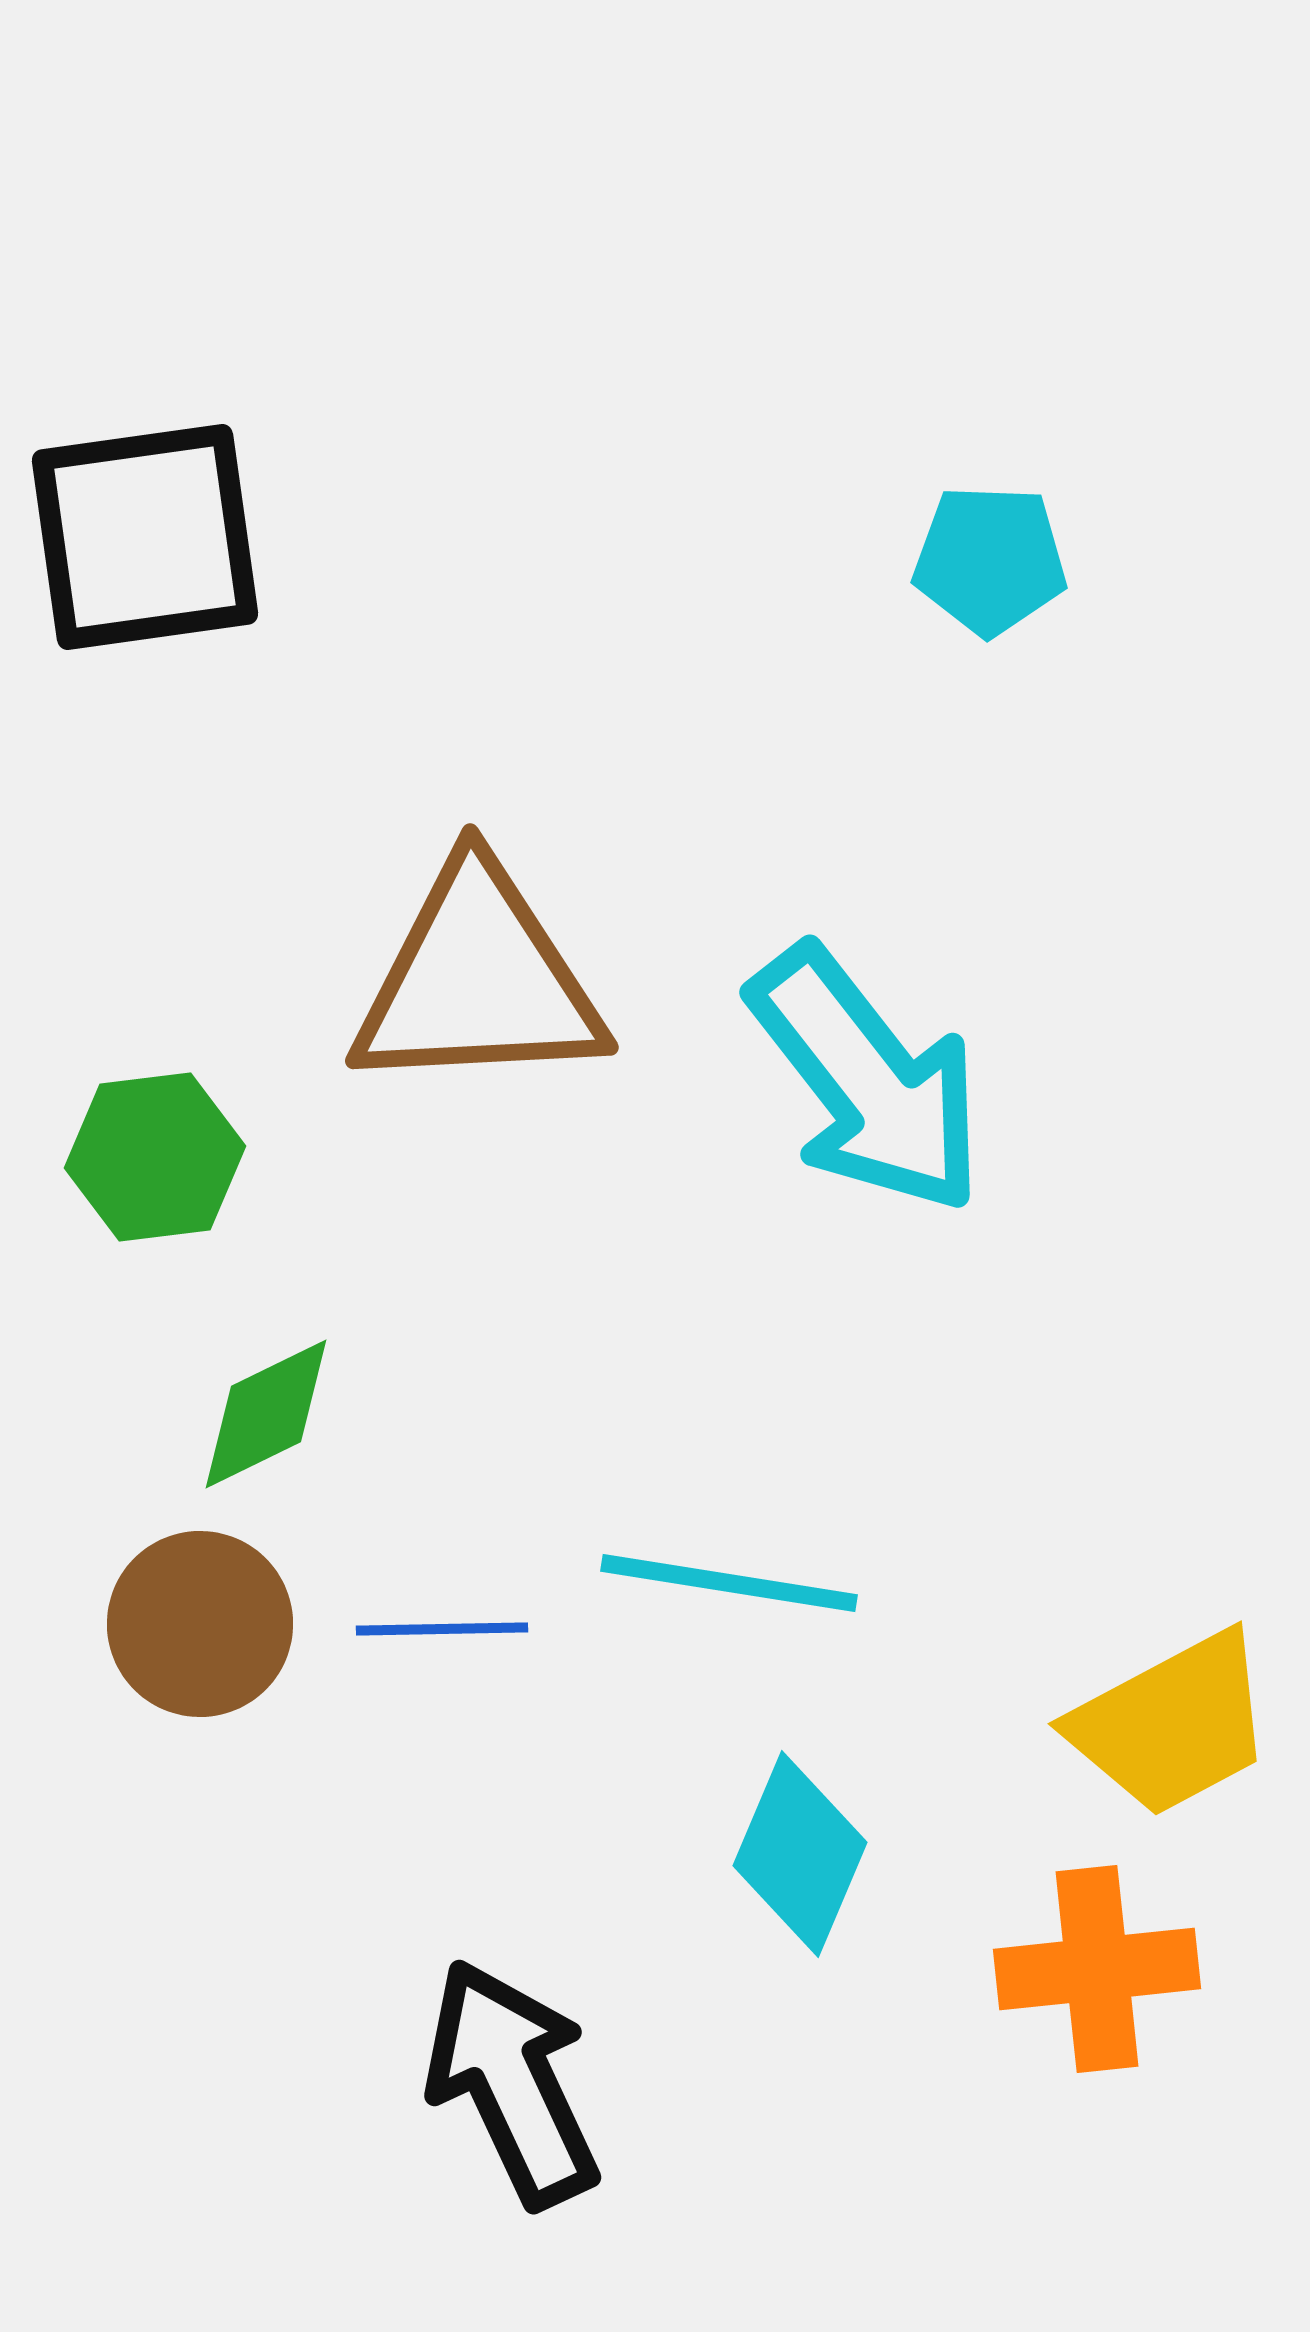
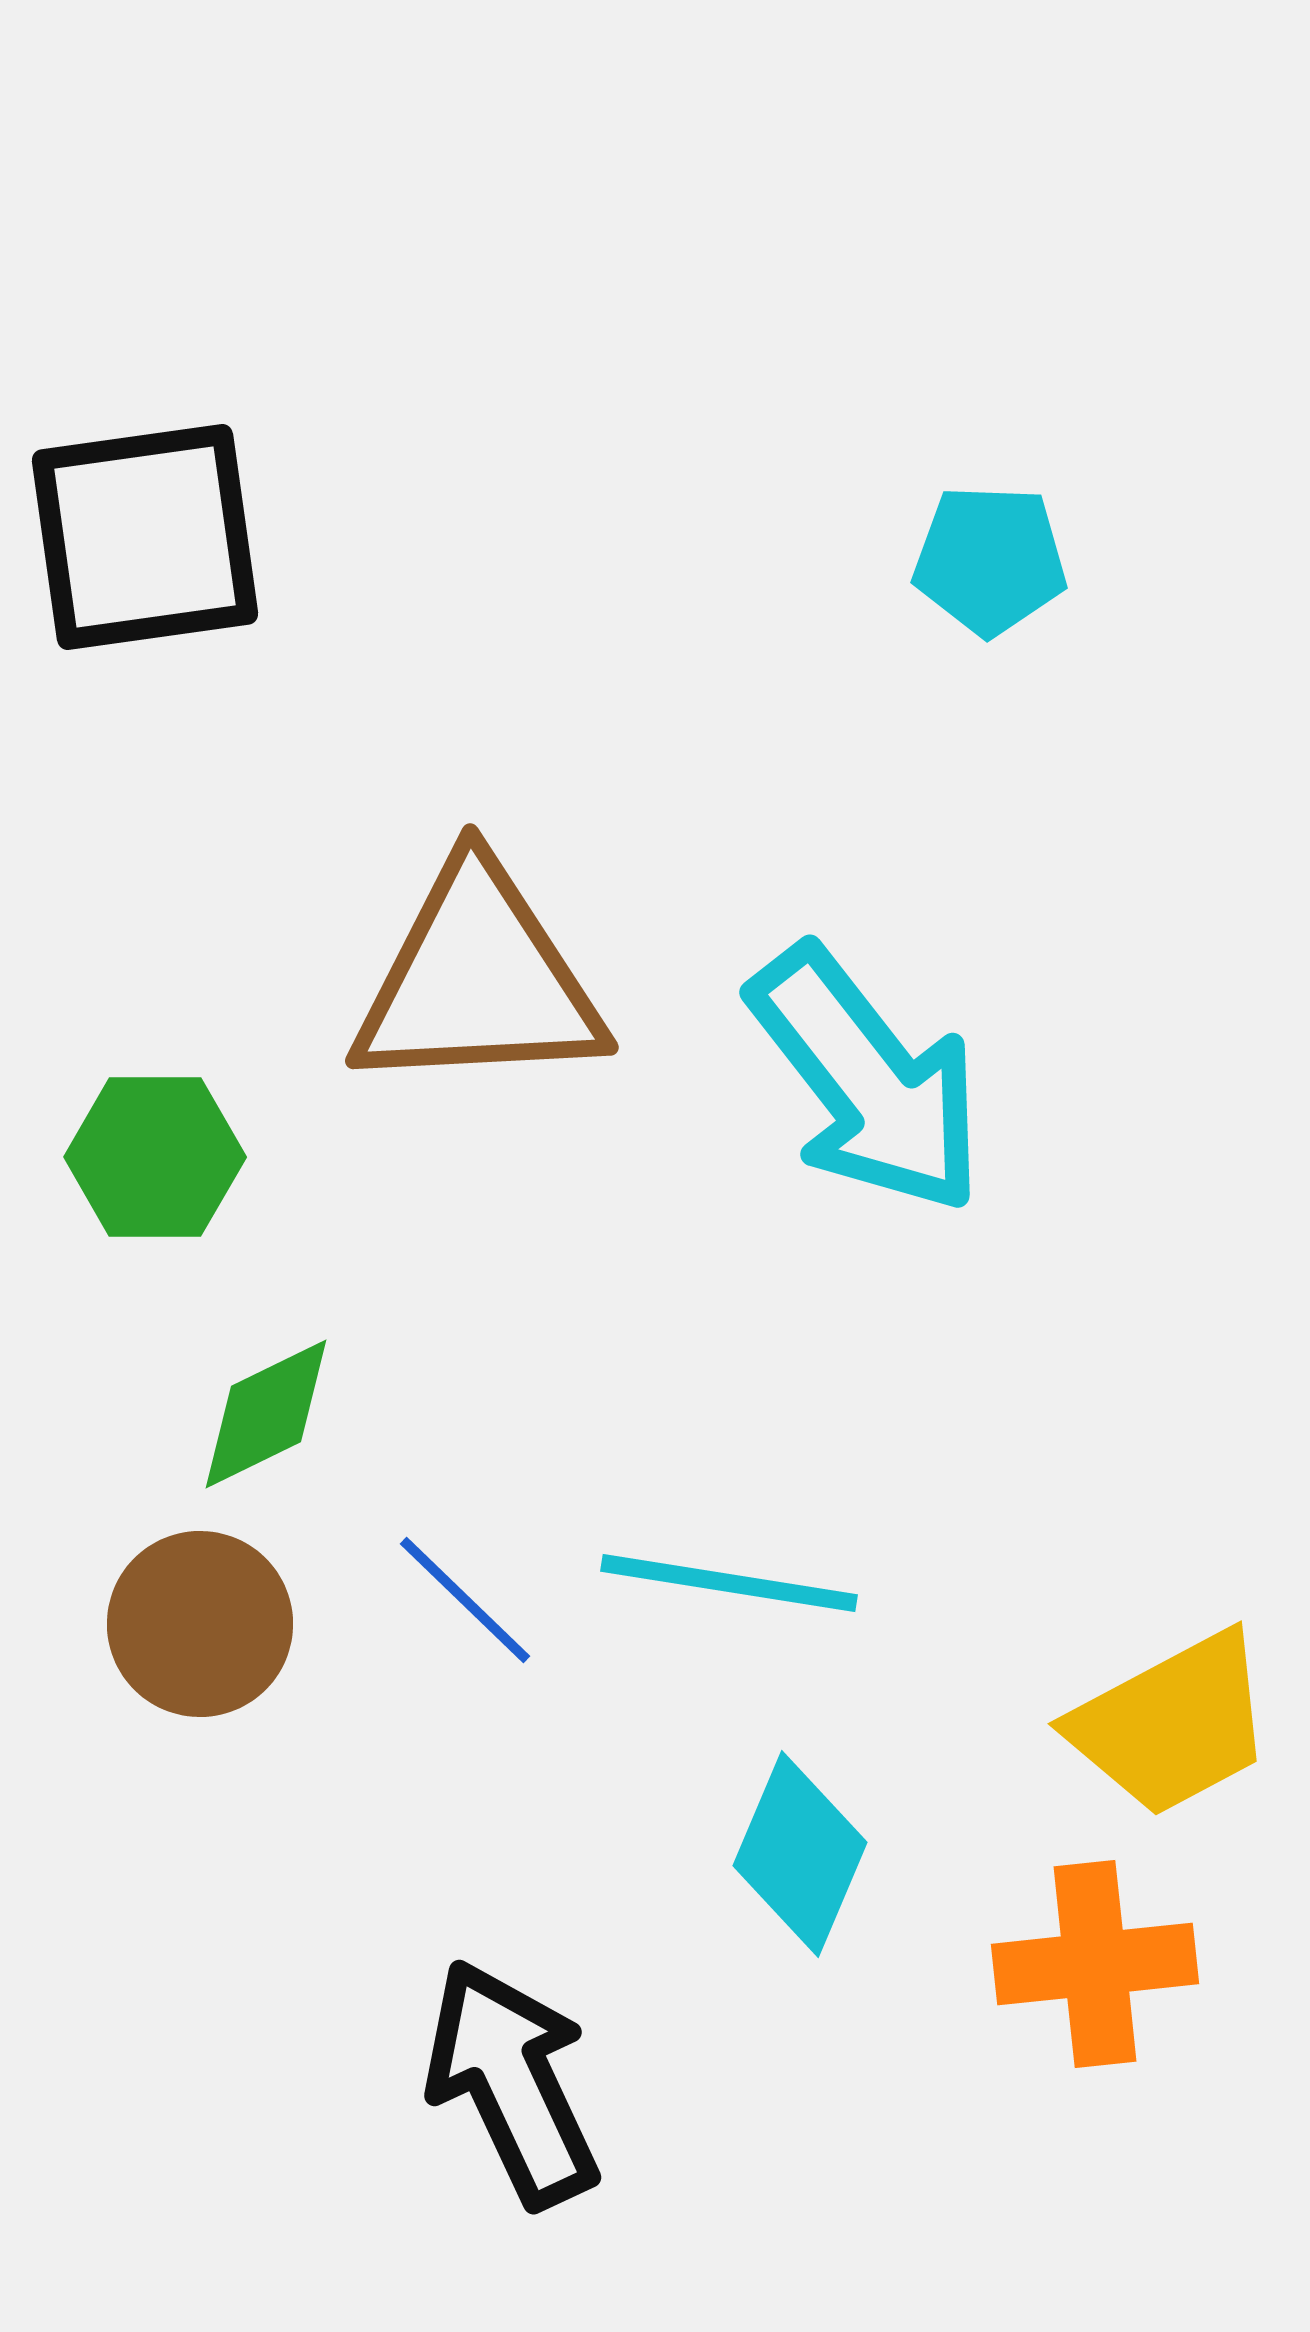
green hexagon: rotated 7 degrees clockwise
blue line: moved 23 px right, 29 px up; rotated 45 degrees clockwise
orange cross: moved 2 px left, 5 px up
